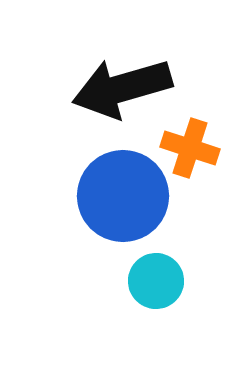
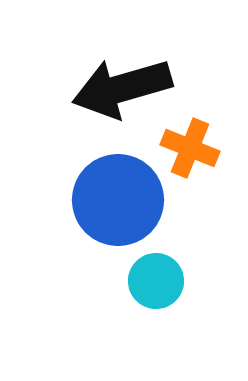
orange cross: rotated 4 degrees clockwise
blue circle: moved 5 px left, 4 px down
